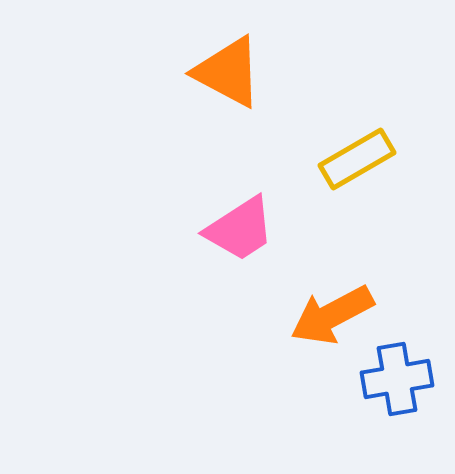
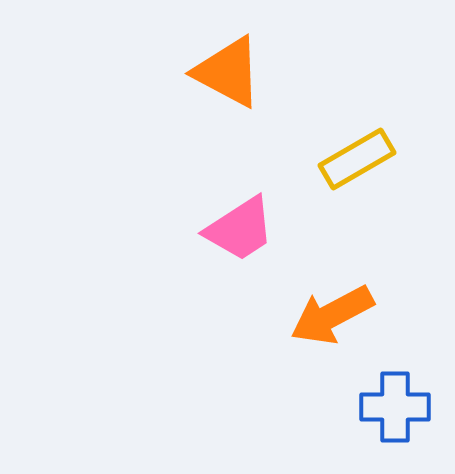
blue cross: moved 2 px left, 28 px down; rotated 10 degrees clockwise
